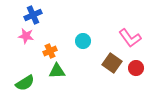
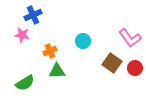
pink star: moved 4 px left, 1 px up
red circle: moved 1 px left
